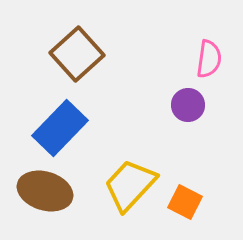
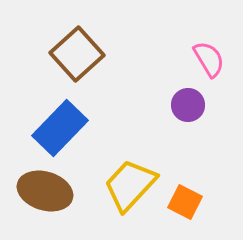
pink semicircle: rotated 39 degrees counterclockwise
